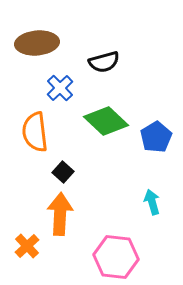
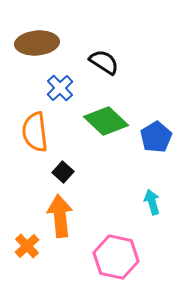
black semicircle: rotated 132 degrees counterclockwise
orange arrow: moved 2 px down; rotated 9 degrees counterclockwise
pink hexagon: rotated 6 degrees clockwise
